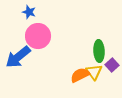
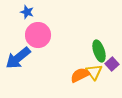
blue star: moved 2 px left
pink circle: moved 1 px up
green ellipse: rotated 15 degrees counterclockwise
blue arrow: moved 1 px down
purple square: moved 1 px up
